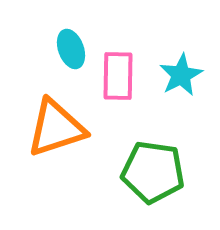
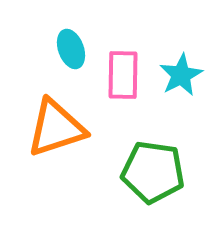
pink rectangle: moved 5 px right, 1 px up
